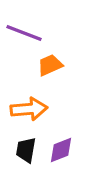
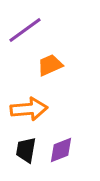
purple line: moved 1 px right, 3 px up; rotated 57 degrees counterclockwise
